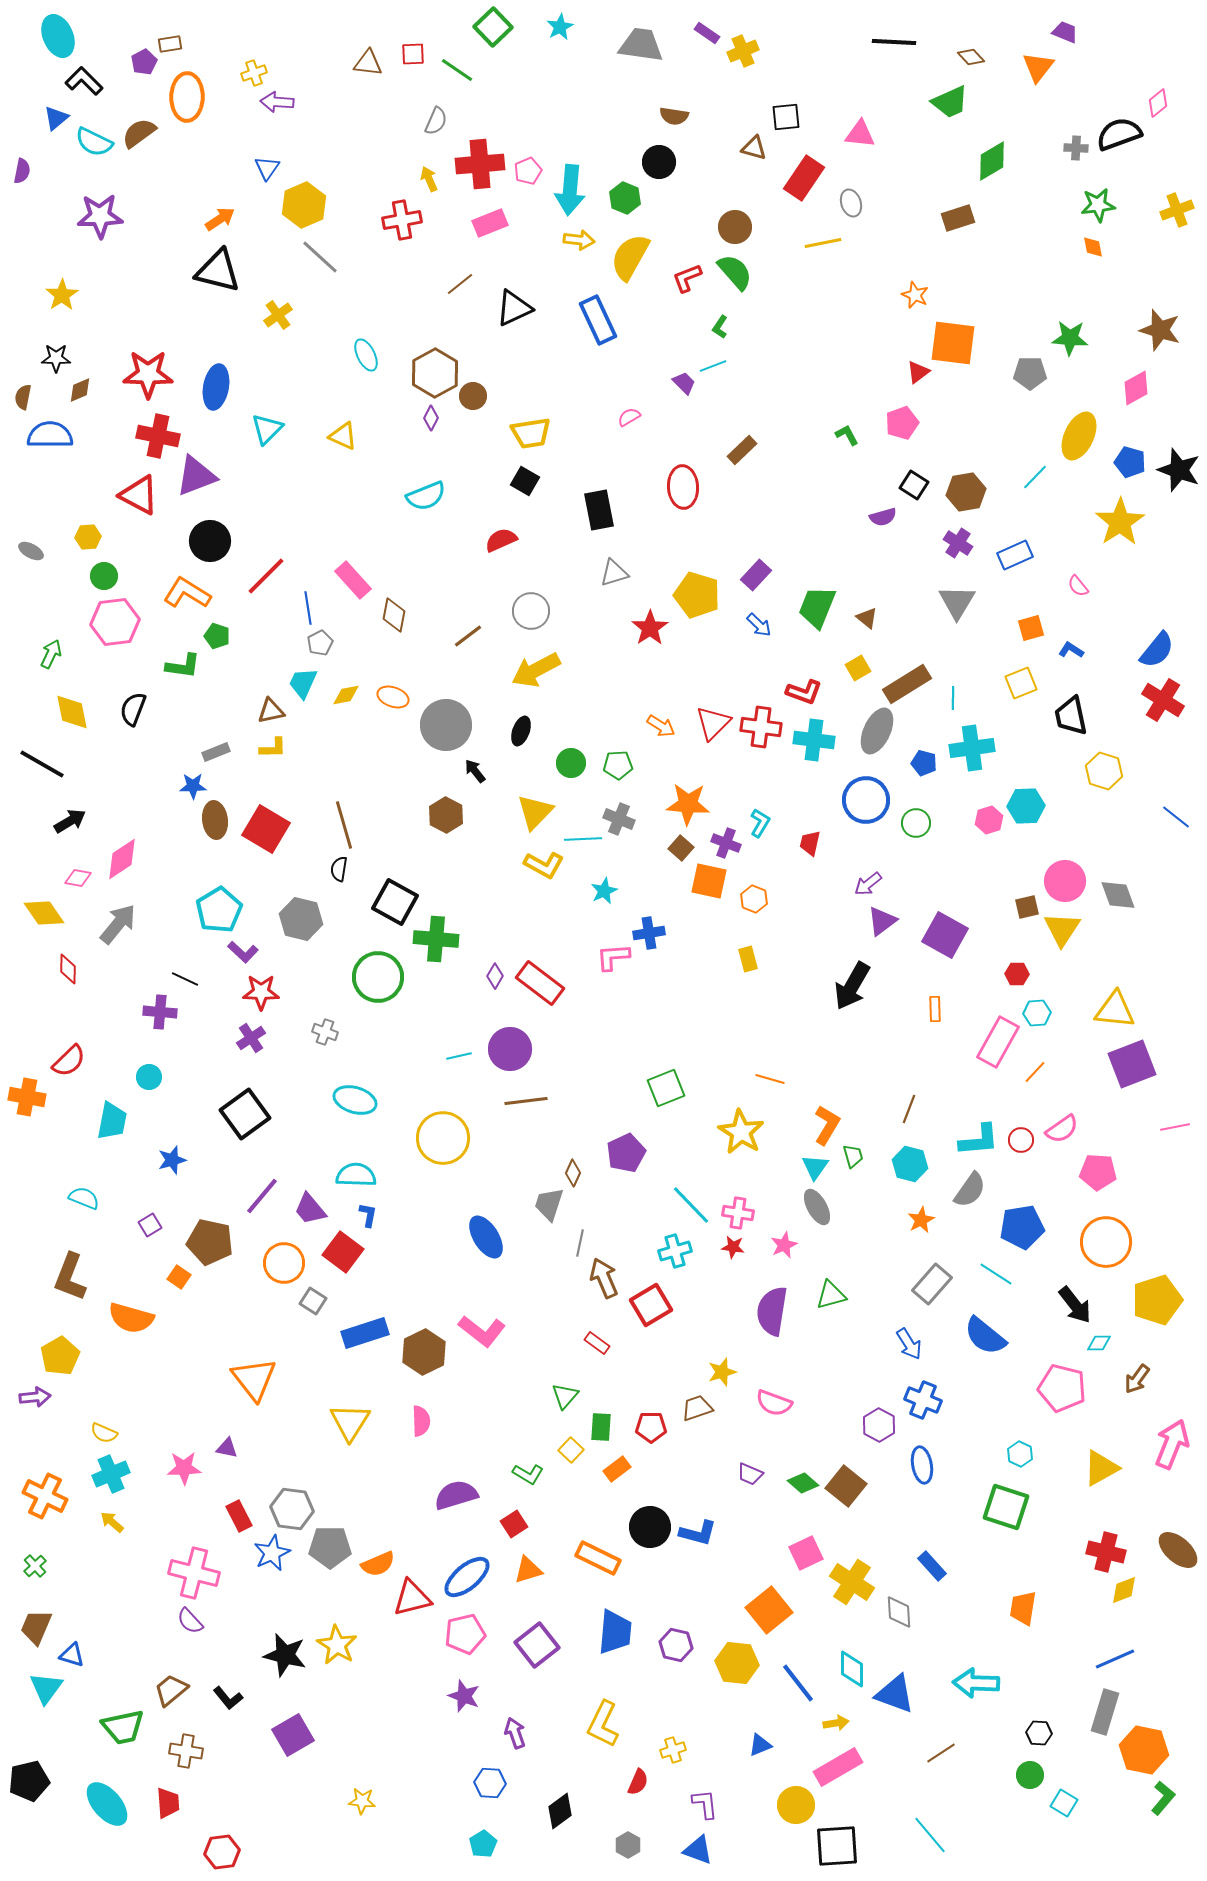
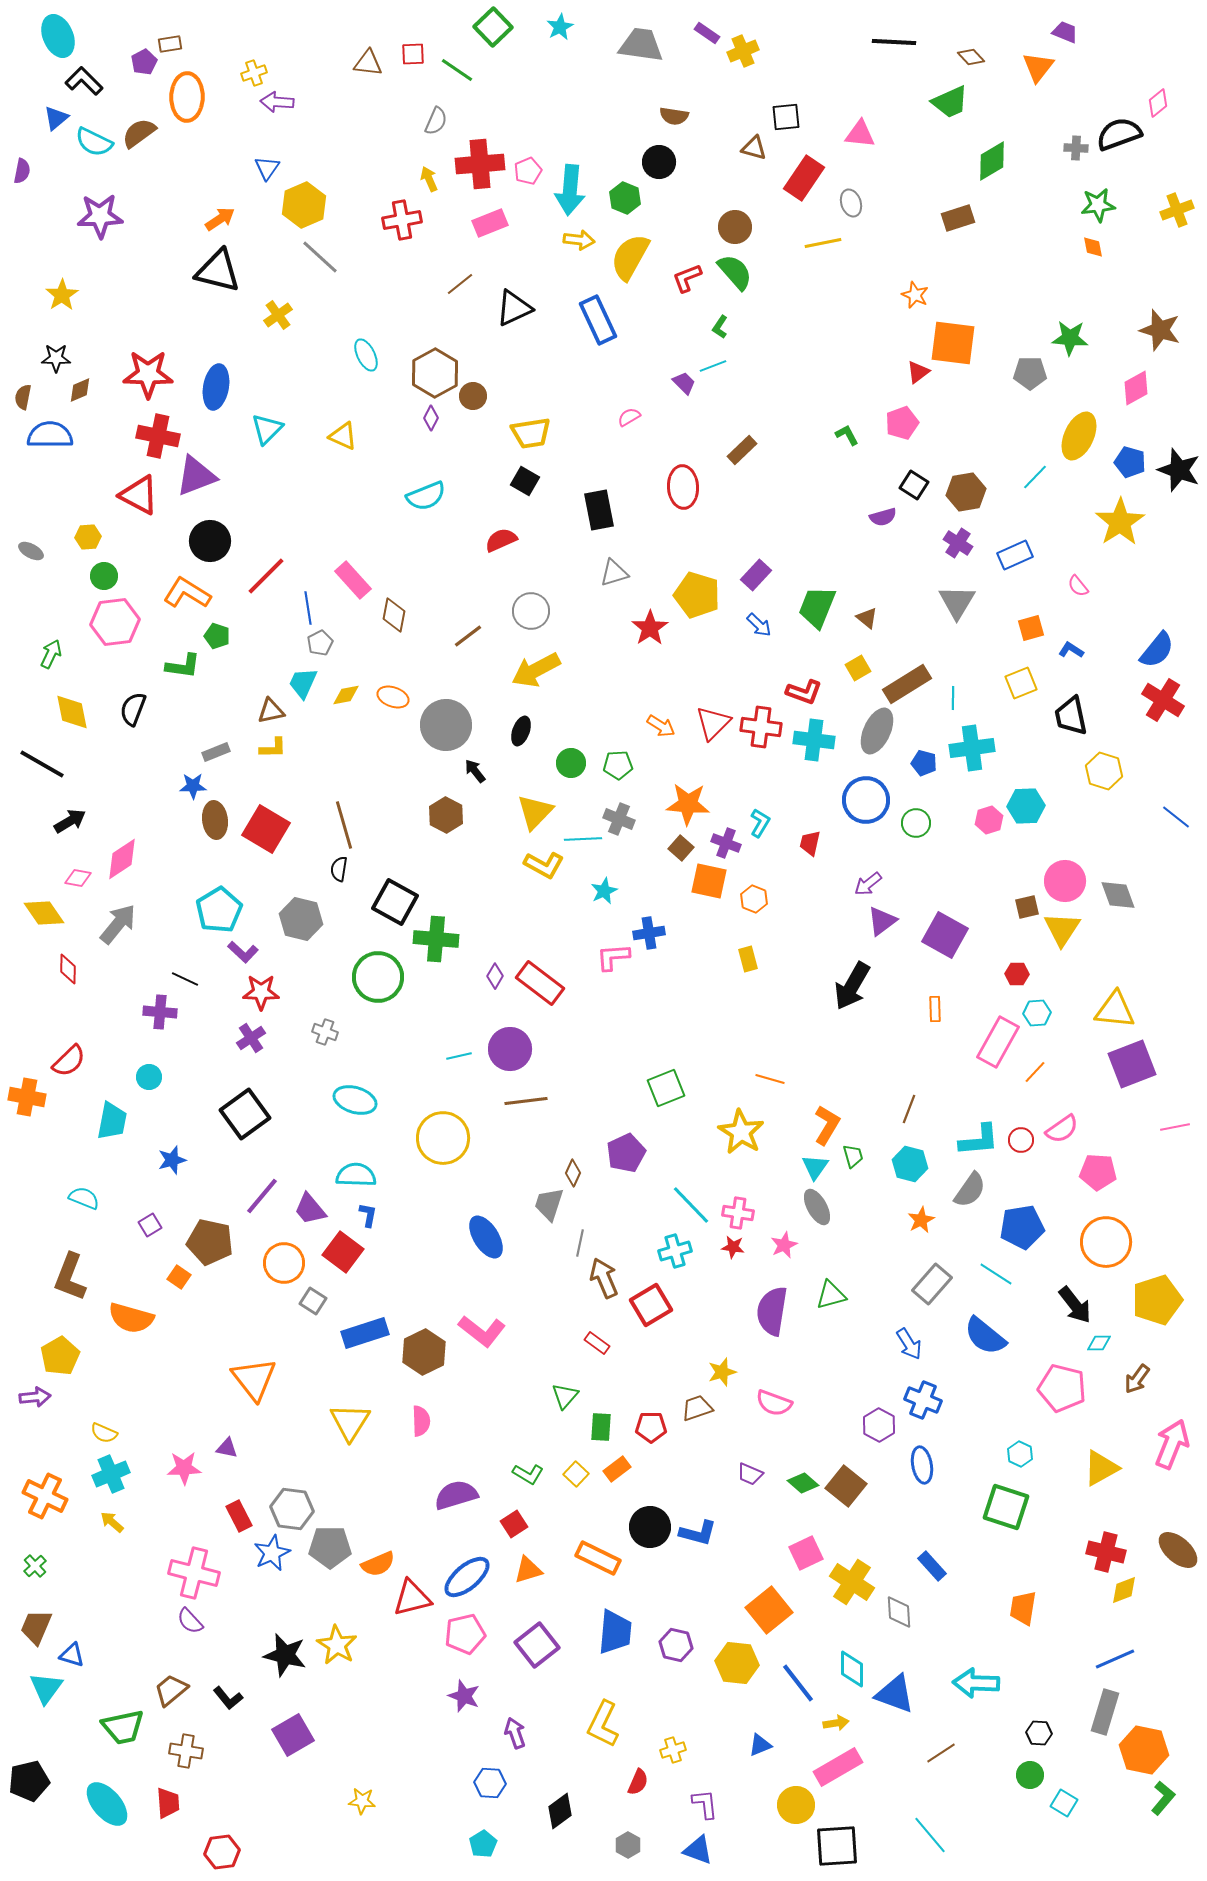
yellow square at (571, 1450): moved 5 px right, 24 px down
